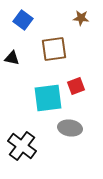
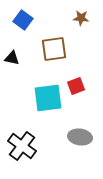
gray ellipse: moved 10 px right, 9 px down
